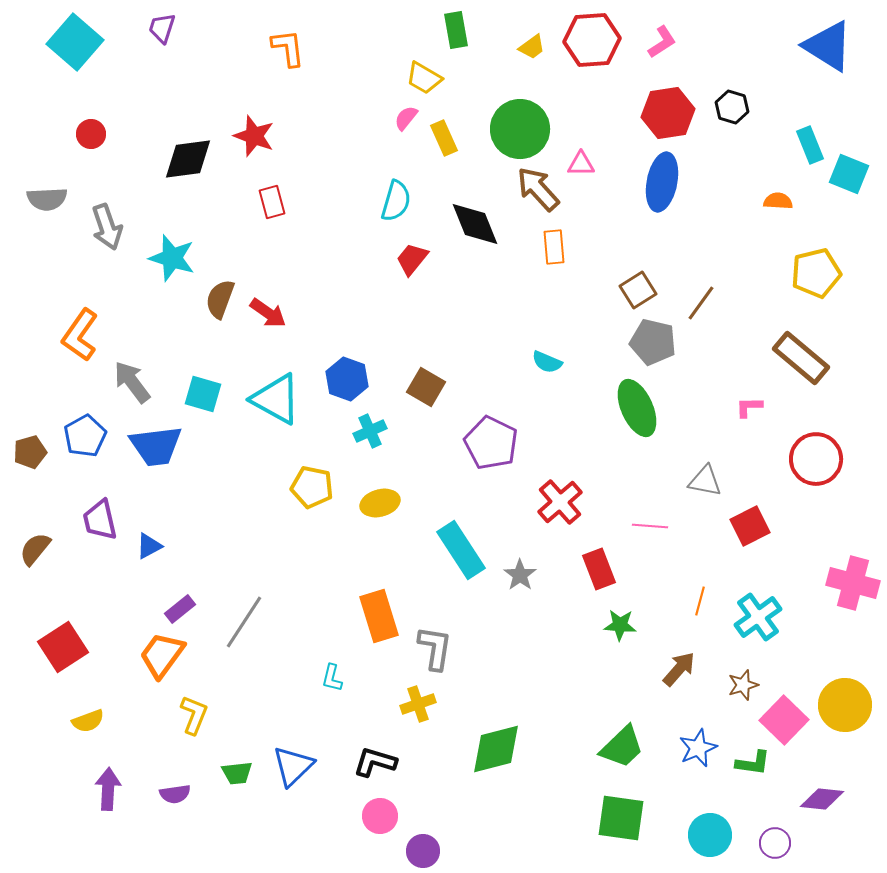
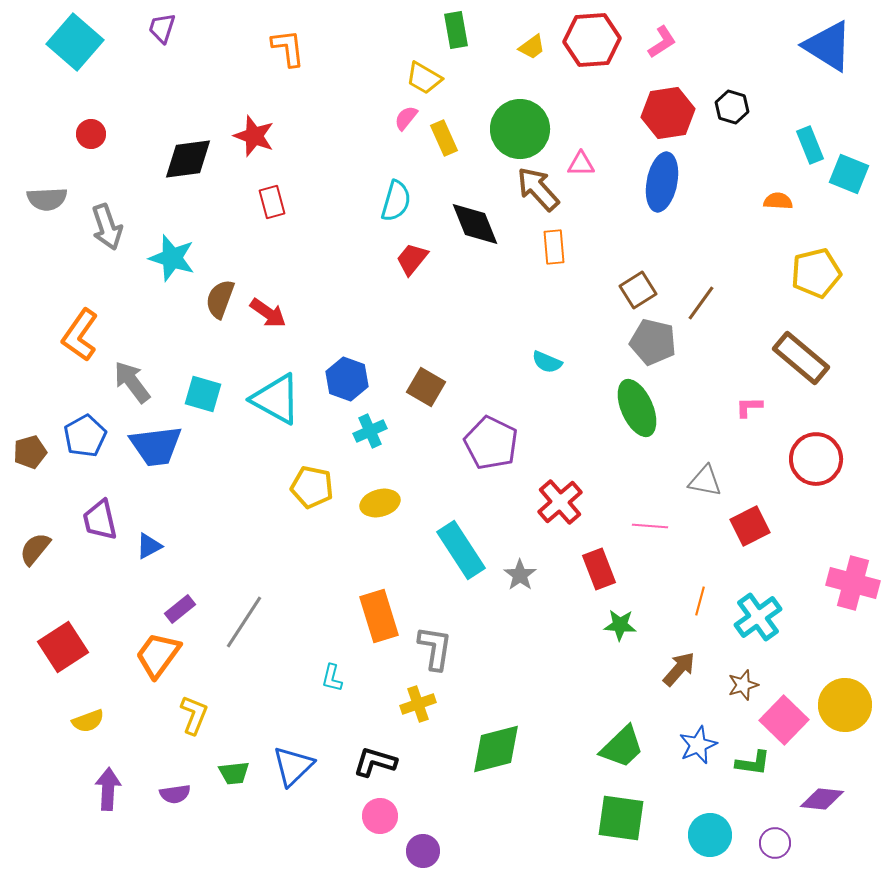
orange trapezoid at (162, 655): moved 4 px left
blue star at (698, 748): moved 3 px up
green trapezoid at (237, 773): moved 3 px left
